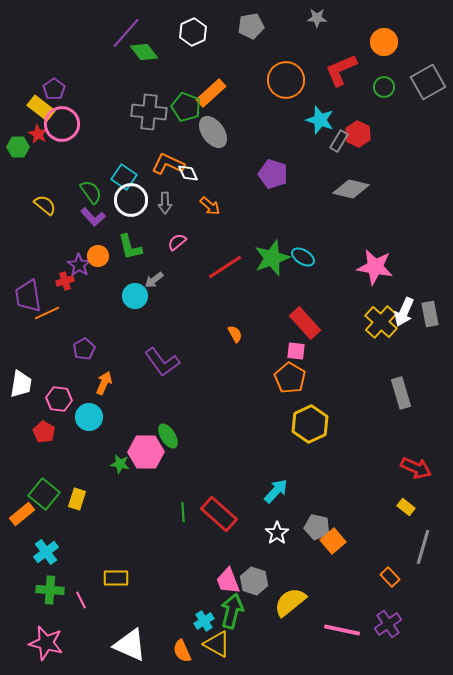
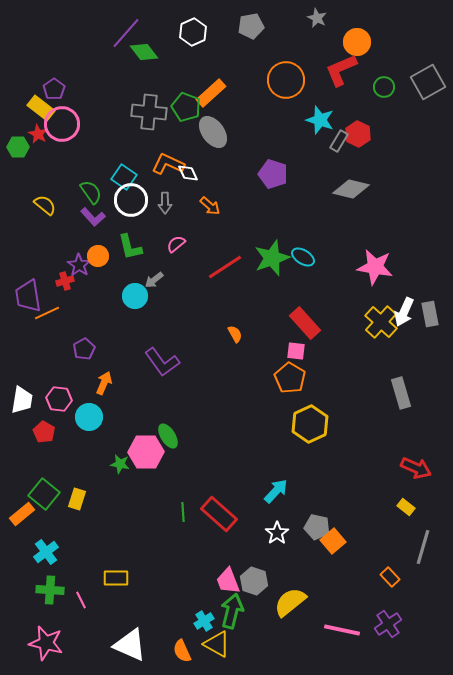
gray star at (317, 18): rotated 24 degrees clockwise
orange circle at (384, 42): moved 27 px left
pink semicircle at (177, 242): moved 1 px left, 2 px down
white trapezoid at (21, 384): moved 1 px right, 16 px down
